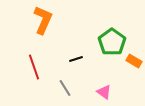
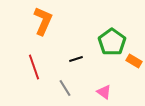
orange L-shape: moved 1 px down
